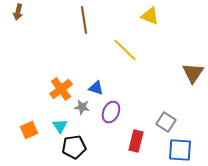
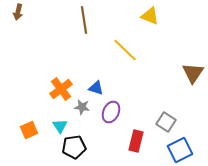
blue square: rotated 30 degrees counterclockwise
